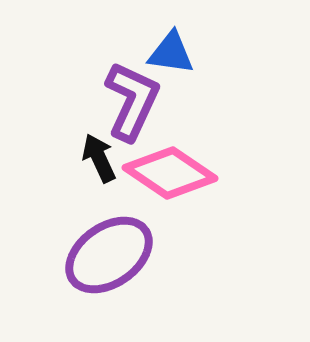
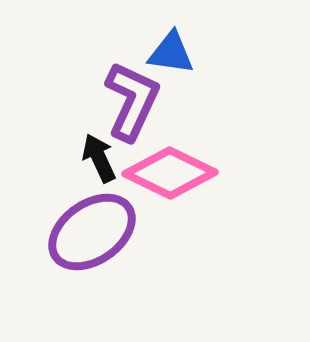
pink diamond: rotated 8 degrees counterclockwise
purple ellipse: moved 17 px left, 23 px up
